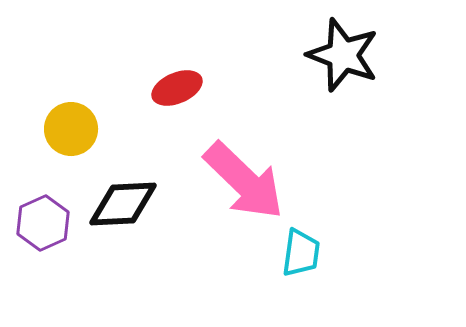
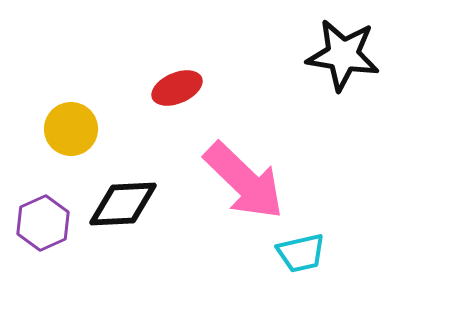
black star: rotated 12 degrees counterclockwise
cyan trapezoid: rotated 69 degrees clockwise
